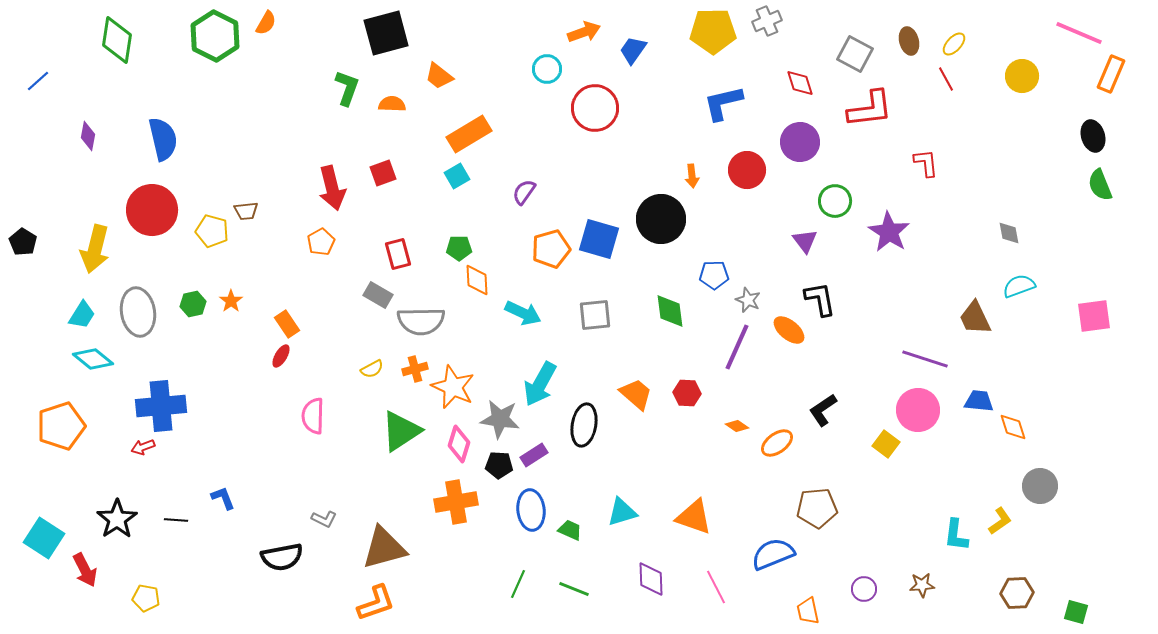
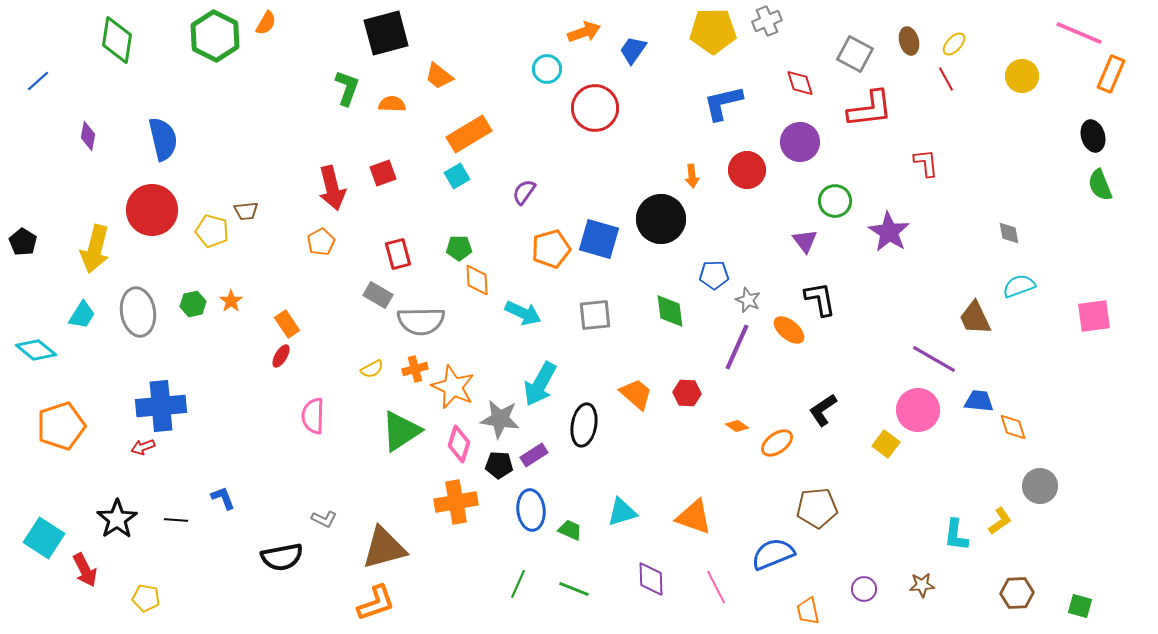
cyan diamond at (93, 359): moved 57 px left, 9 px up
purple line at (925, 359): moved 9 px right; rotated 12 degrees clockwise
green square at (1076, 612): moved 4 px right, 6 px up
